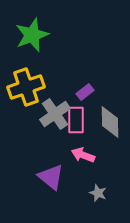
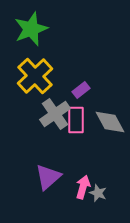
green star: moved 1 px left, 6 px up
yellow cross: moved 9 px right, 11 px up; rotated 24 degrees counterclockwise
purple rectangle: moved 4 px left, 2 px up
gray diamond: rotated 28 degrees counterclockwise
pink arrow: moved 32 px down; rotated 85 degrees clockwise
purple triangle: moved 3 px left; rotated 40 degrees clockwise
